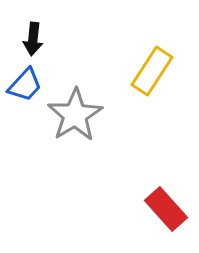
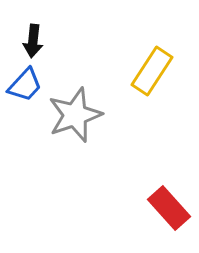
black arrow: moved 2 px down
gray star: rotated 12 degrees clockwise
red rectangle: moved 3 px right, 1 px up
